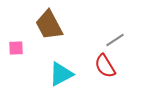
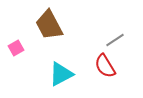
pink square: rotated 28 degrees counterclockwise
